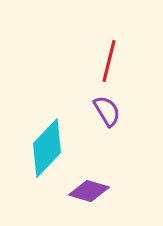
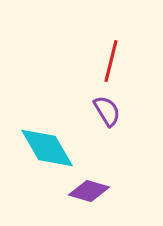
red line: moved 2 px right
cyan diamond: rotated 74 degrees counterclockwise
